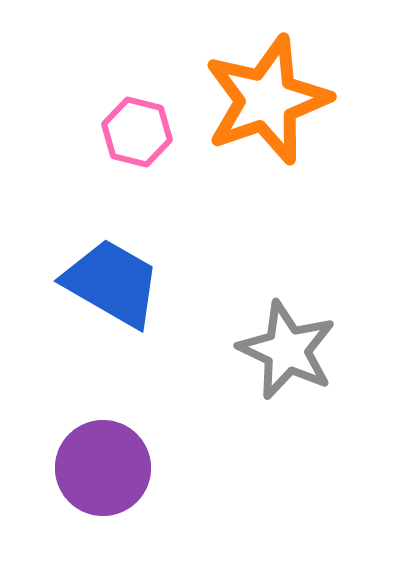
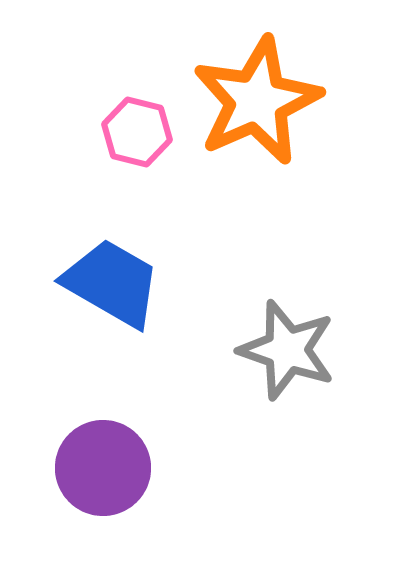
orange star: moved 10 px left, 1 px down; rotated 5 degrees counterclockwise
gray star: rotated 6 degrees counterclockwise
